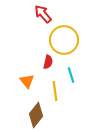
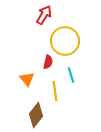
red arrow: moved 1 px right, 1 px down; rotated 72 degrees clockwise
yellow circle: moved 1 px right, 1 px down
orange triangle: moved 2 px up
